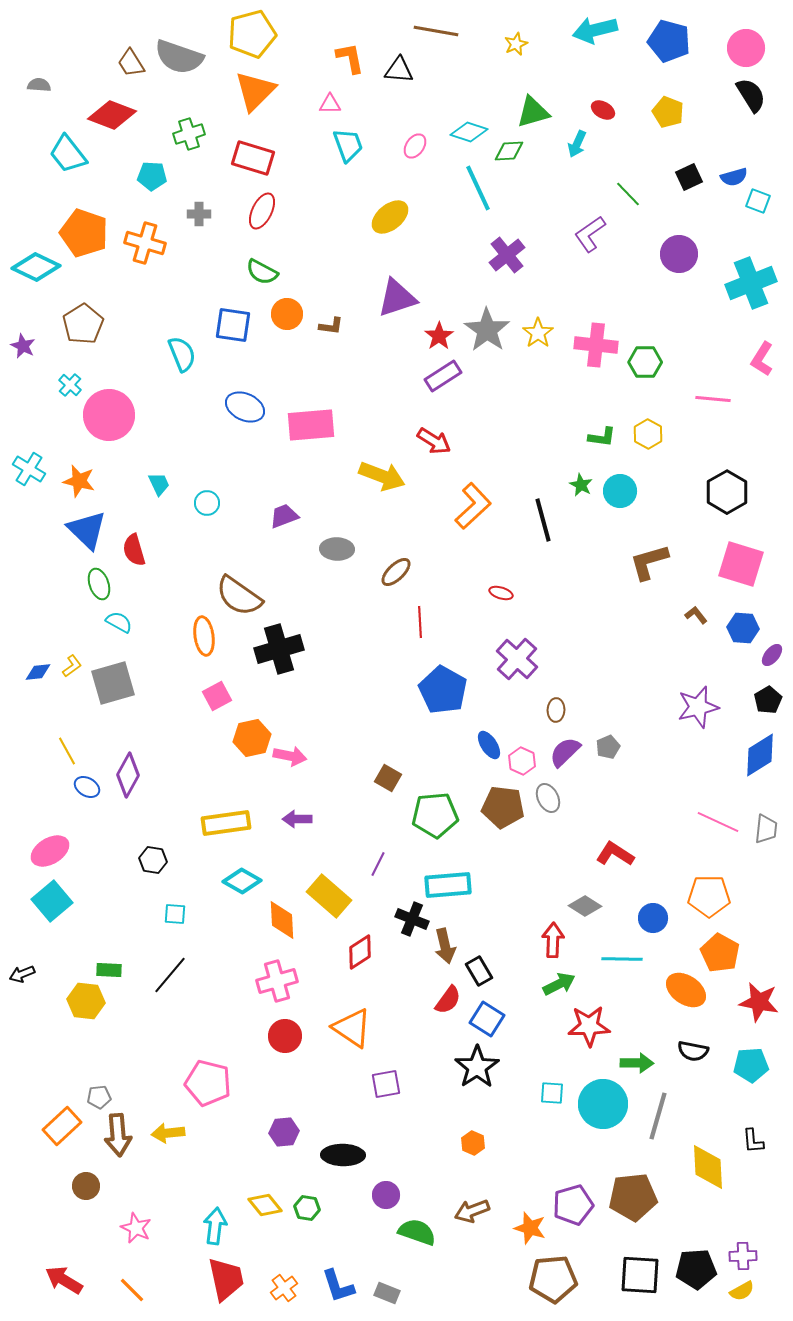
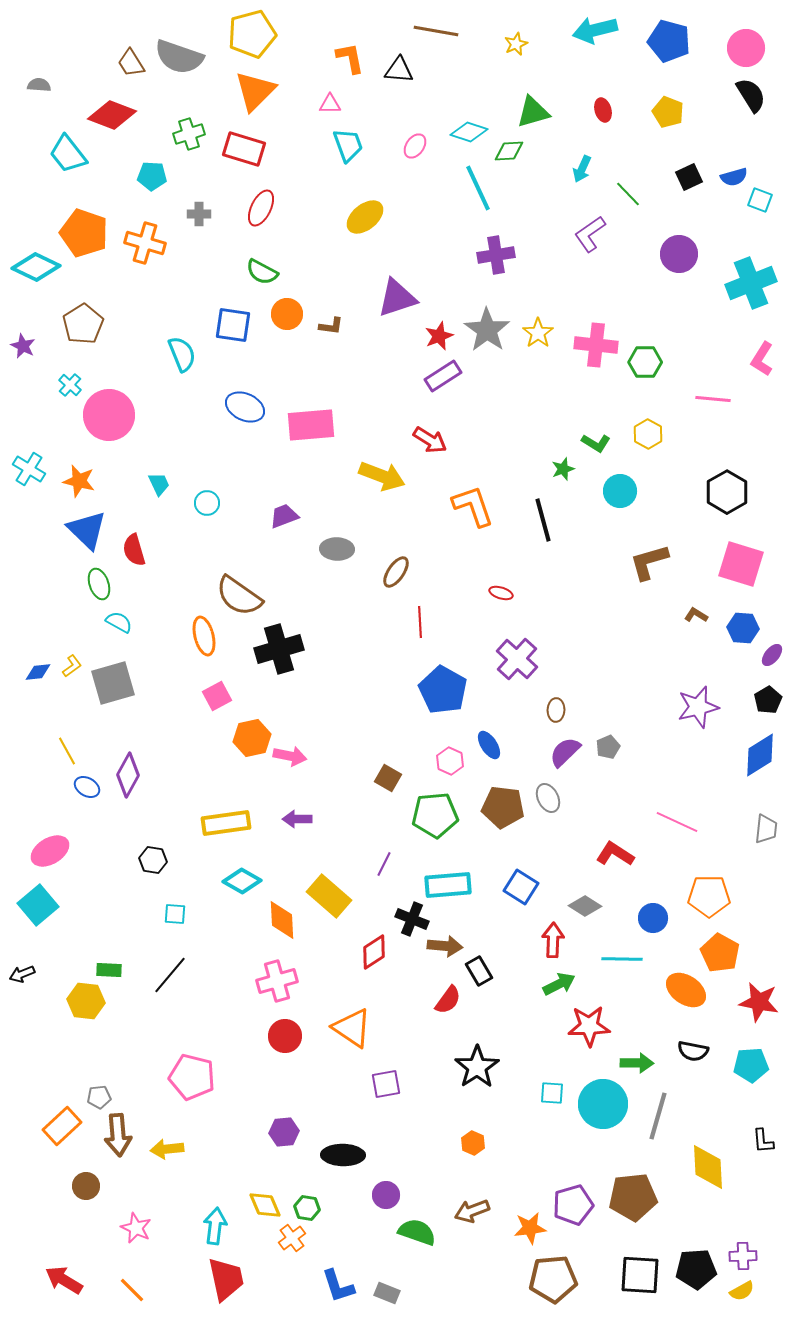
red ellipse at (603, 110): rotated 45 degrees clockwise
cyan arrow at (577, 144): moved 5 px right, 25 px down
red rectangle at (253, 158): moved 9 px left, 9 px up
cyan square at (758, 201): moved 2 px right, 1 px up
red ellipse at (262, 211): moved 1 px left, 3 px up
yellow ellipse at (390, 217): moved 25 px left
purple cross at (507, 255): moved 11 px left; rotated 30 degrees clockwise
red star at (439, 336): rotated 12 degrees clockwise
green L-shape at (602, 437): moved 6 px left, 6 px down; rotated 24 degrees clockwise
red arrow at (434, 441): moved 4 px left, 1 px up
green star at (581, 485): moved 18 px left, 16 px up; rotated 25 degrees clockwise
orange L-shape at (473, 506): rotated 66 degrees counterclockwise
brown ellipse at (396, 572): rotated 12 degrees counterclockwise
brown L-shape at (696, 615): rotated 20 degrees counterclockwise
orange ellipse at (204, 636): rotated 6 degrees counterclockwise
pink hexagon at (522, 761): moved 72 px left
pink line at (718, 822): moved 41 px left
purple line at (378, 864): moved 6 px right
cyan square at (52, 901): moved 14 px left, 4 px down
brown arrow at (445, 946): rotated 72 degrees counterclockwise
red diamond at (360, 952): moved 14 px right
blue square at (487, 1019): moved 34 px right, 132 px up
pink pentagon at (208, 1083): moved 16 px left, 6 px up
yellow arrow at (168, 1133): moved 1 px left, 16 px down
black L-shape at (753, 1141): moved 10 px right
yellow diamond at (265, 1205): rotated 16 degrees clockwise
orange star at (530, 1228): rotated 24 degrees counterclockwise
orange cross at (284, 1288): moved 8 px right, 50 px up
